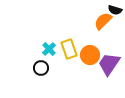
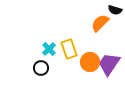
orange semicircle: moved 3 px left, 2 px down
orange circle: moved 7 px down
